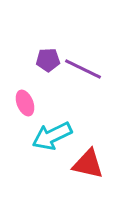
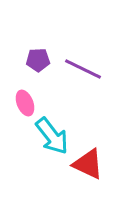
purple pentagon: moved 10 px left
cyan arrow: rotated 102 degrees counterclockwise
red triangle: rotated 12 degrees clockwise
